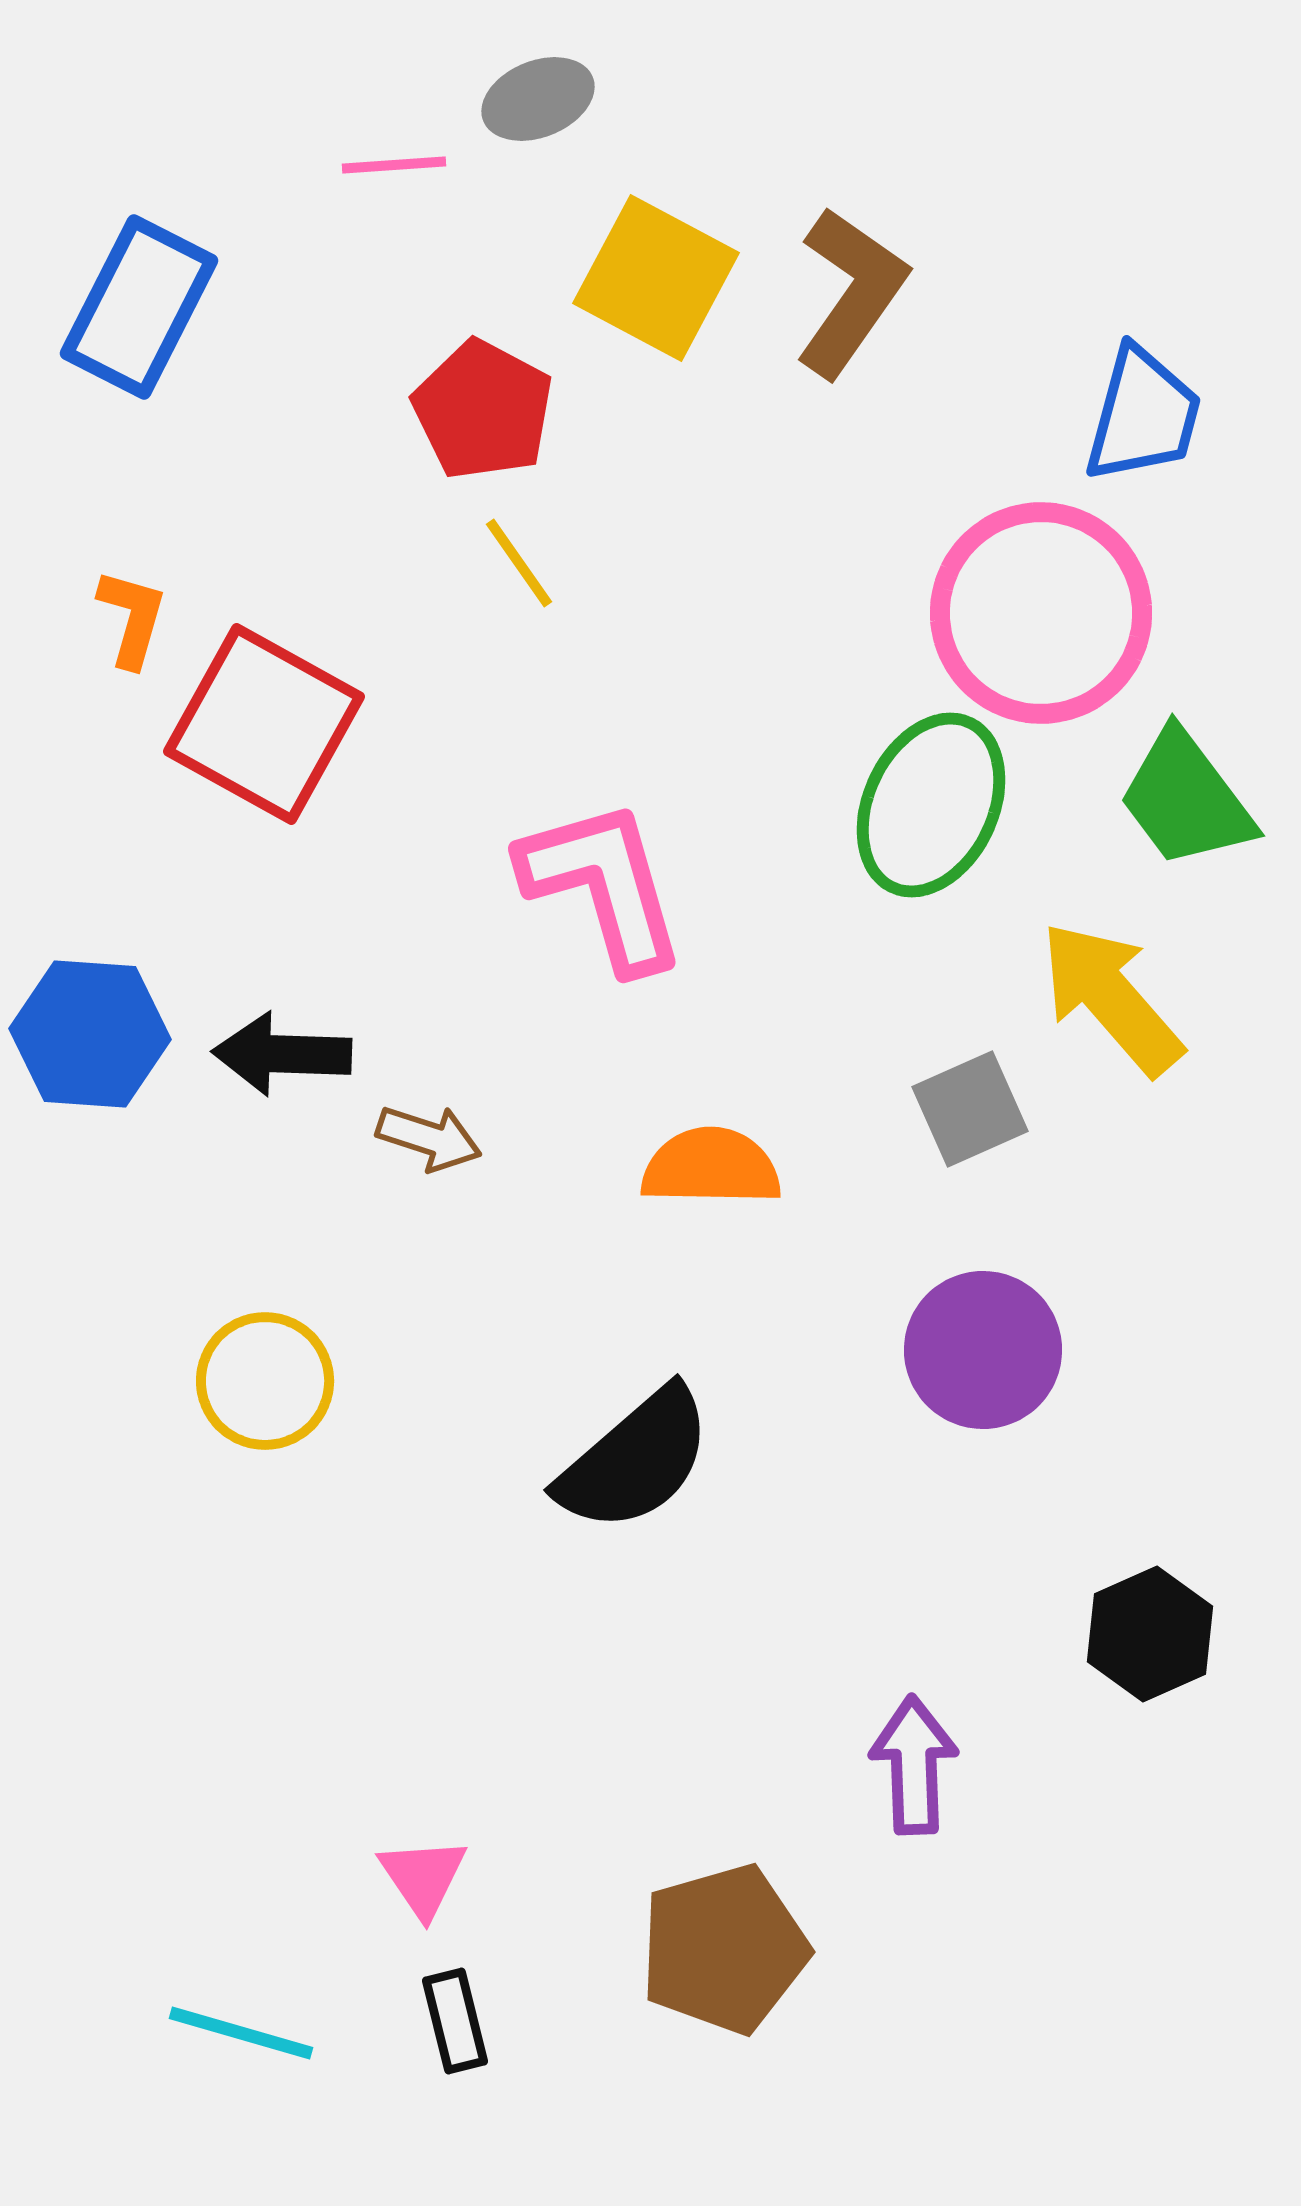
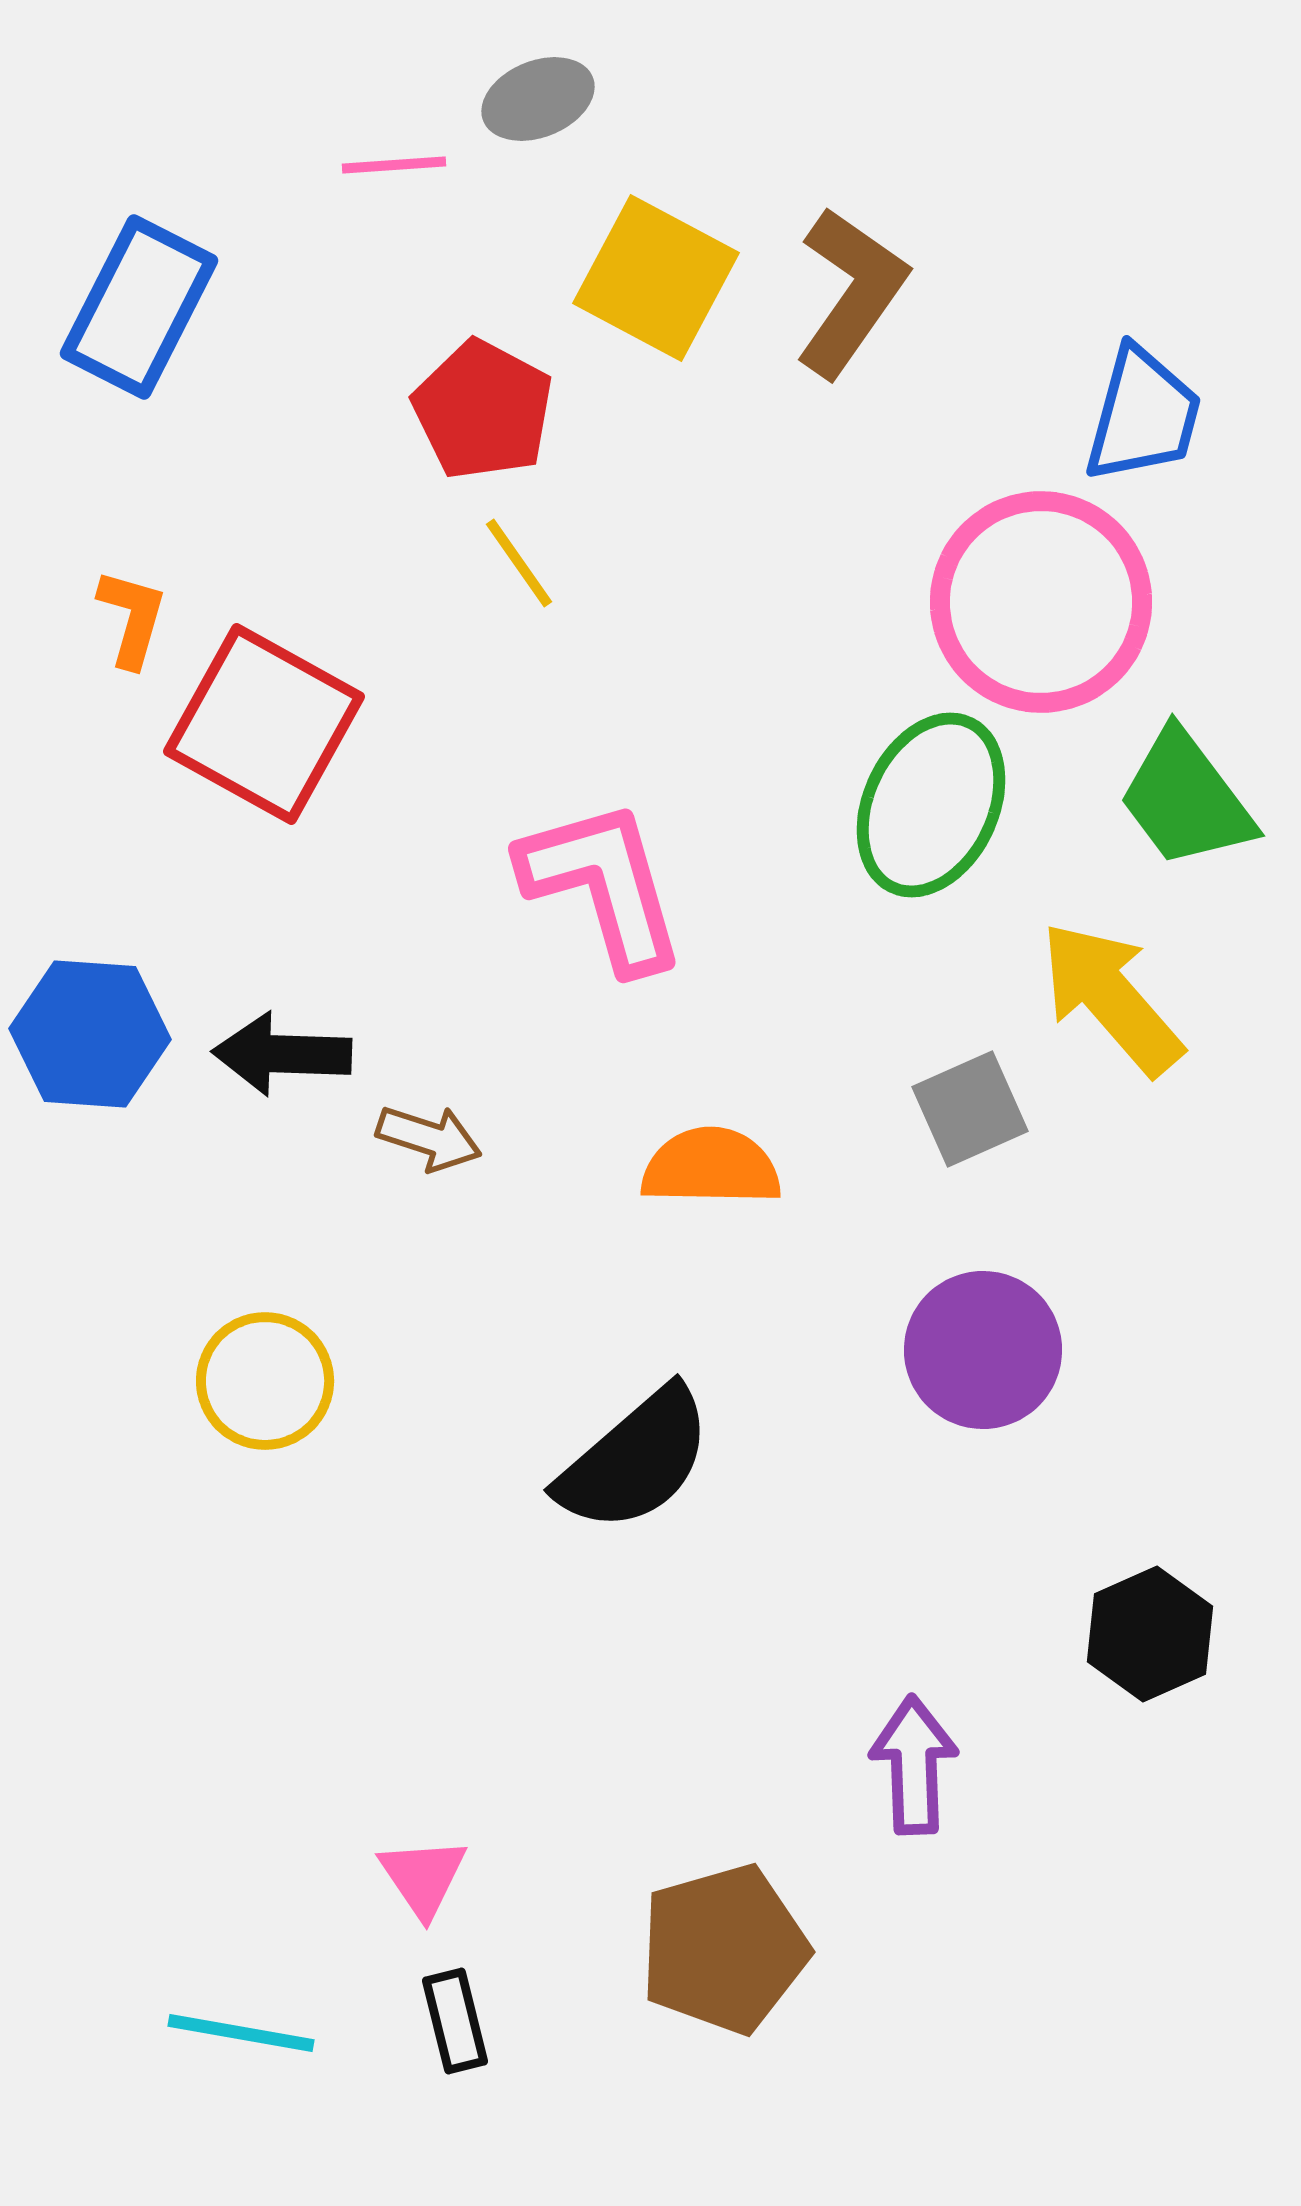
pink circle: moved 11 px up
cyan line: rotated 6 degrees counterclockwise
